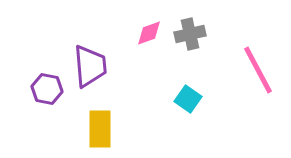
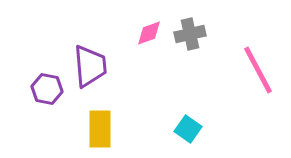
cyan square: moved 30 px down
